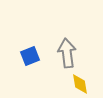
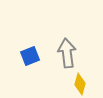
yellow diamond: rotated 25 degrees clockwise
